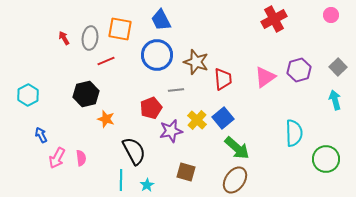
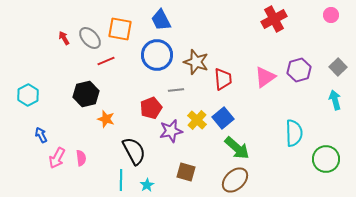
gray ellipse: rotated 50 degrees counterclockwise
brown ellipse: rotated 12 degrees clockwise
